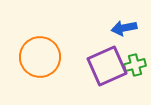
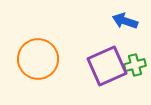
blue arrow: moved 1 px right, 7 px up; rotated 30 degrees clockwise
orange circle: moved 2 px left, 2 px down
